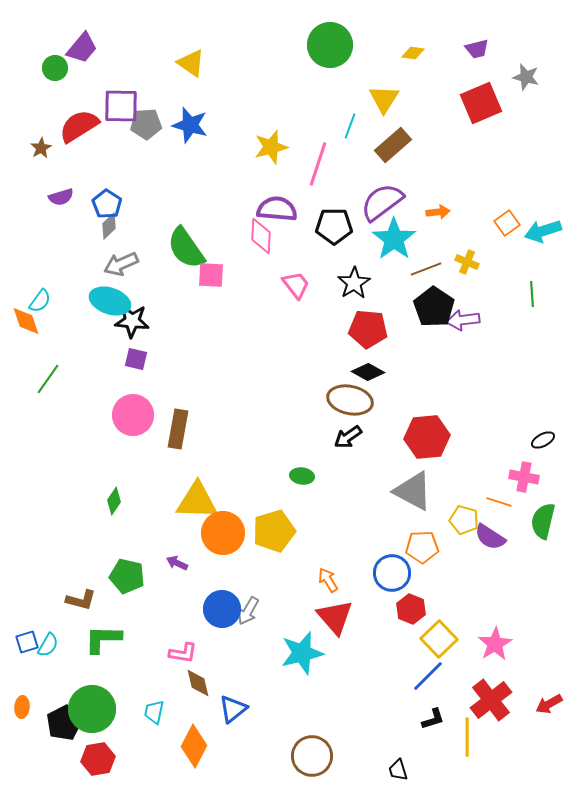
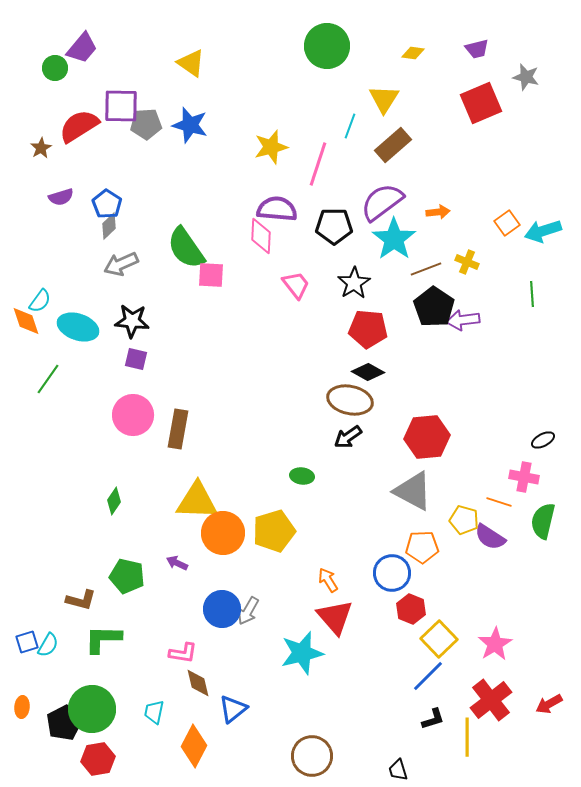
green circle at (330, 45): moved 3 px left, 1 px down
cyan ellipse at (110, 301): moved 32 px left, 26 px down
